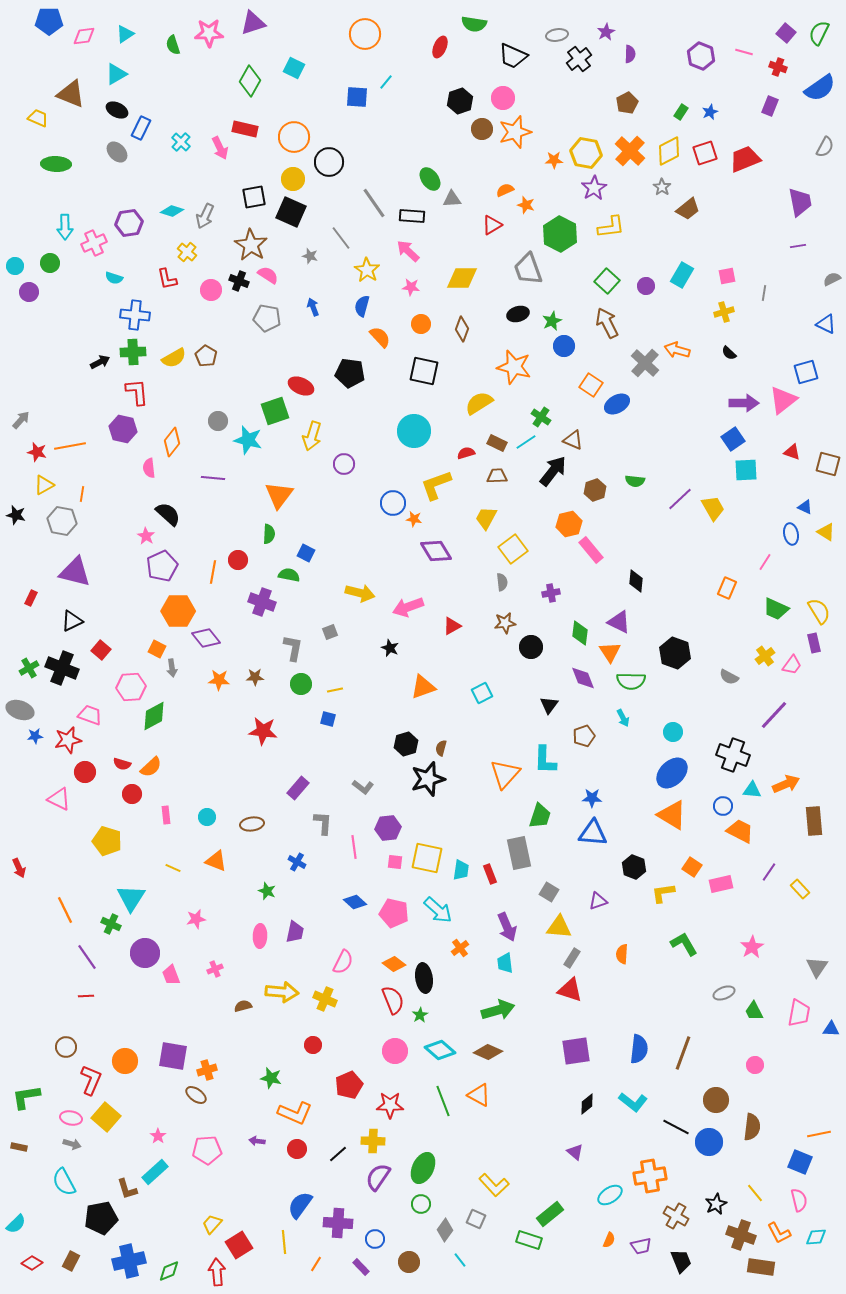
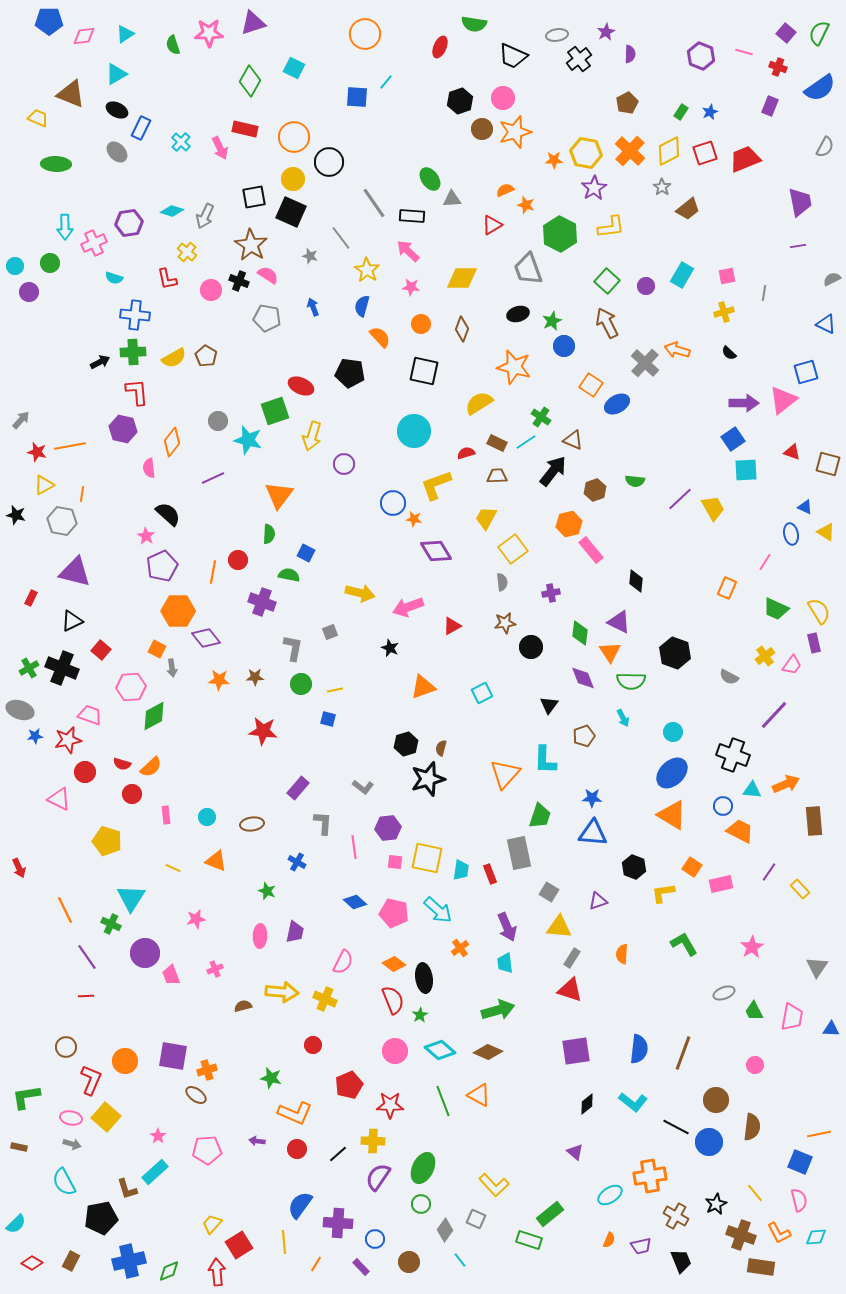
purple line at (213, 478): rotated 30 degrees counterclockwise
pink trapezoid at (799, 1013): moved 7 px left, 4 px down
